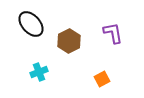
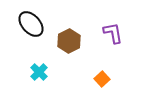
cyan cross: rotated 24 degrees counterclockwise
orange square: rotated 14 degrees counterclockwise
